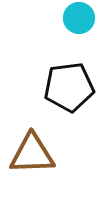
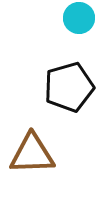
black pentagon: rotated 9 degrees counterclockwise
